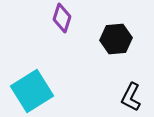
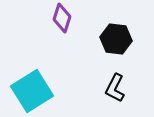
black hexagon: rotated 12 degrees clockwise
black L-shape: moved 16 px left, 9 px up
